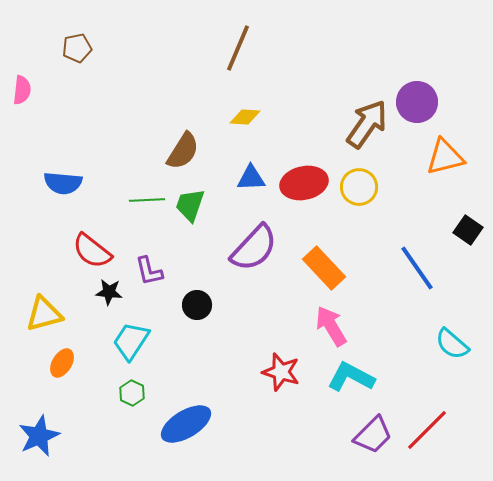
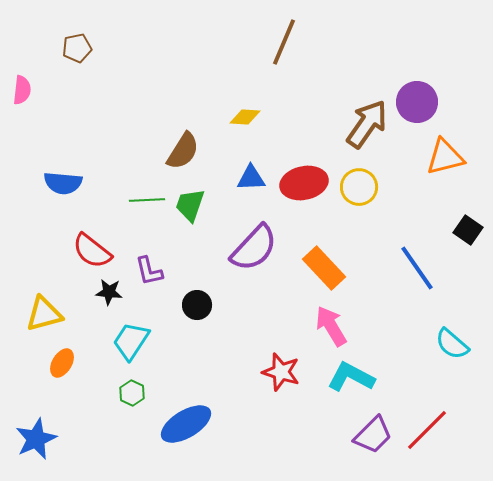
brown line: moved 46 px right, 6 px up
blue star: moved 3 px left, 3 px down
